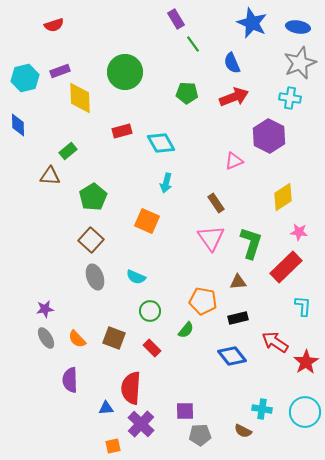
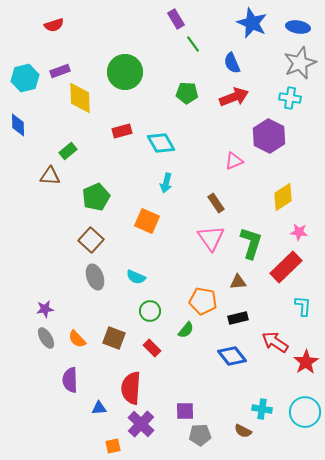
green pentagon at (93, 197): moved 3 px right; rotated 8 degrees clockwise
blue triangle at (106, 408): moved 7 px left
